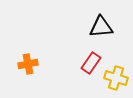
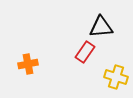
red rectangle: moved 6 px left, 11 px up
yellow cross: moved 1 px up
